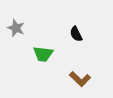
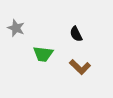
brown L-shape: moved 12 px up
